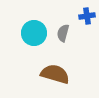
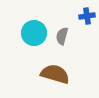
gray semicircle: moved 1 px left, 3 px down
